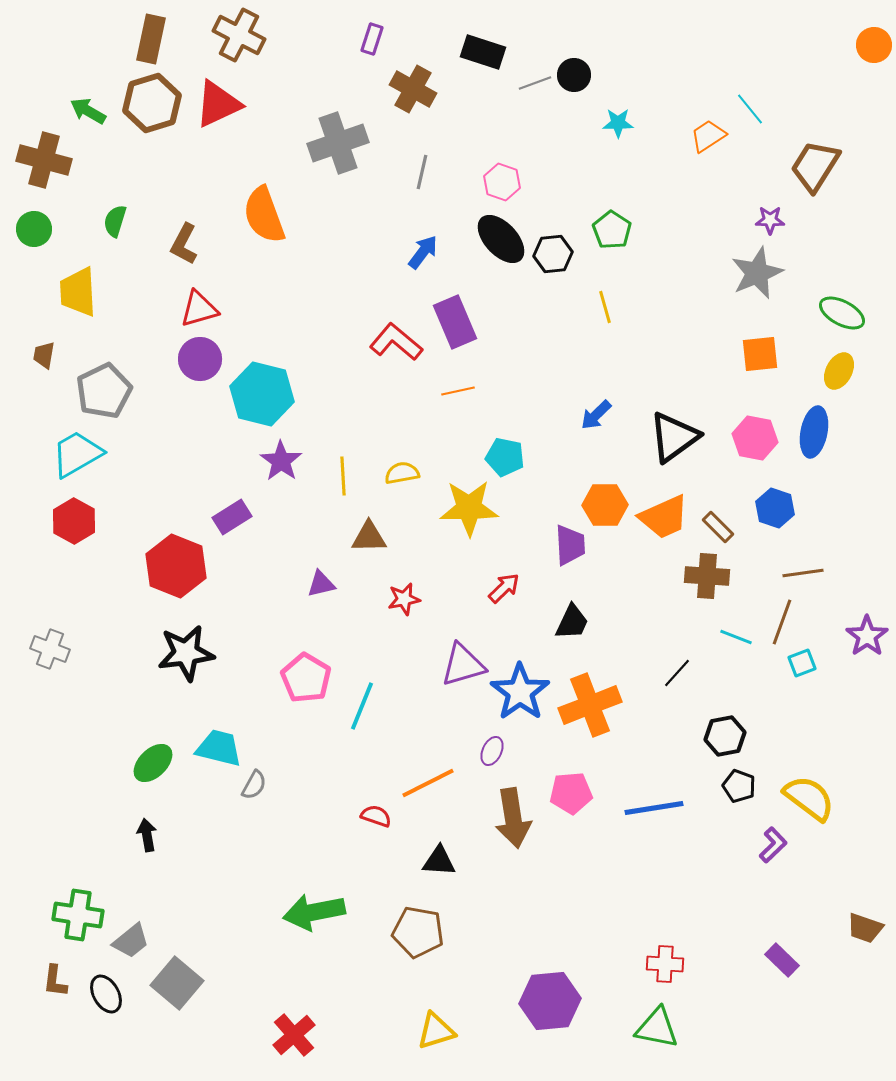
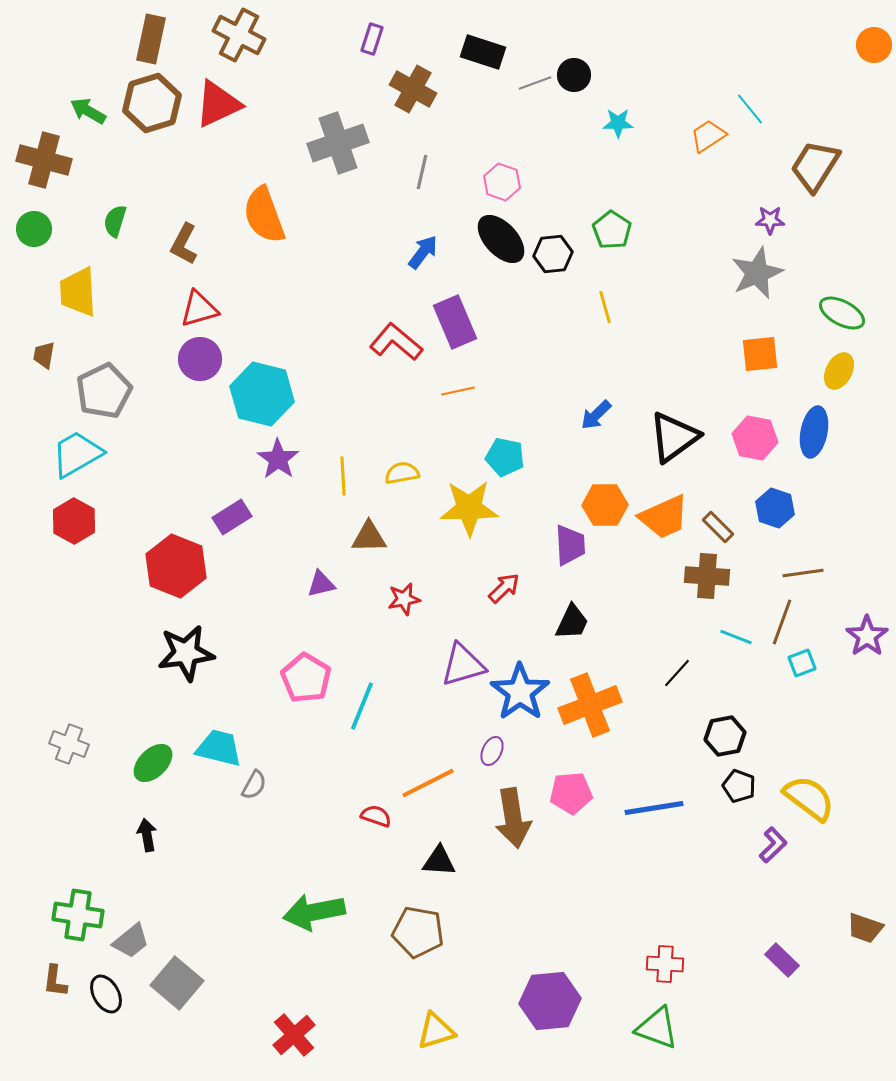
purple star at (281, 461): moved 3 px left, 2 px up
gray cross at (50, 649): moved 19 px right, 95 px down
green triangle at (657, 1028): rotated 9 degrees clockwise
